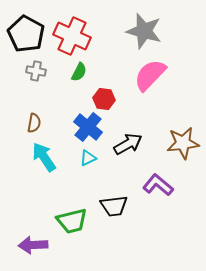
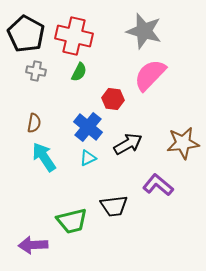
red cross: moved 2 px right; rotated 12 degrees counterclockwise
red hexagon: moved 9 px right
